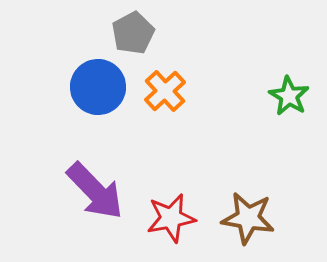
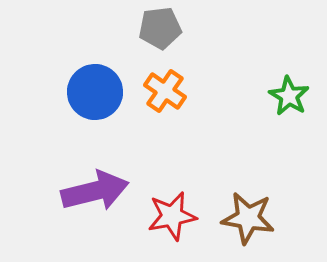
gray pentagon: moved 27 px right, 5 px up; rotated 21 degrees clockwise
blue circle: moved 3 px left, 5 px down
orange cross: rotated 12 degrees counterclockwise
purple arrow: rotated 60 degrees counterclockwise
red star: moved 1 px right, 2 px up
